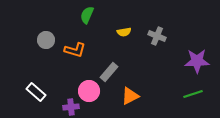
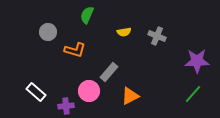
gray circle: moved 2 px right, 8 px up
green line: rotated 30 degrees counterclockwise
purple cross: moved 5 px left, 1 px up
